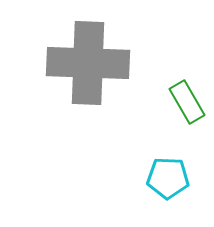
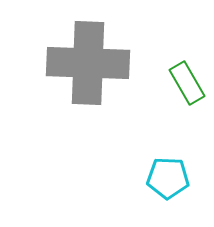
green rectangle: moved 19 px up
